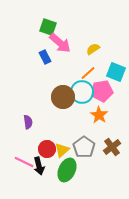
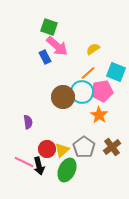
green square: moved 1 px right
pink arrow: moved 3 px left, 3 px down
